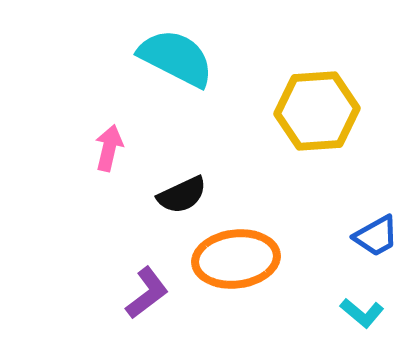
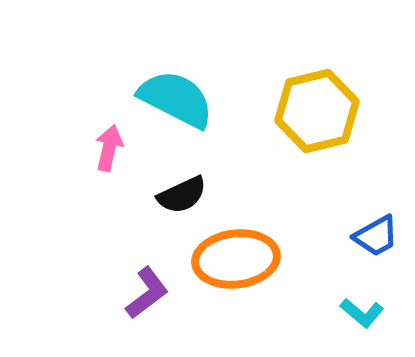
cyan semicircle: moved 41 px down
yellow hexagon: rotated 10 degrees counterclockwise
